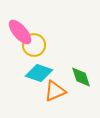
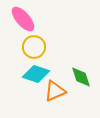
pink ellipse: moved 3 px right, 13 px up
yellow circle: moved 2 px down
cyan diamond: moved 3 px left, 1 px down
